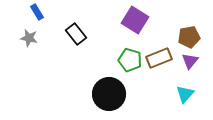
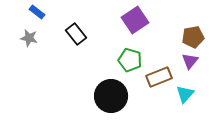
blue rectangle: rotated 21 degrees counterclockwise
purple square: rotated 24 degrees clockwise
brown pentagon: moved 4 px right
brown rectangle: moved 19 px down
black circle: moved 2 px right, 2 px down
